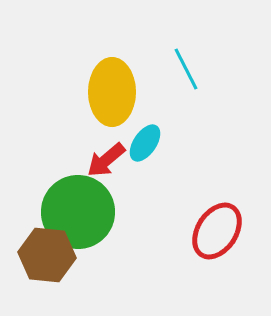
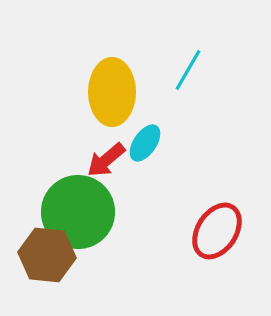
cyan line: moved 2 px right, 1 px down; rotated 57 degrees clockwise
